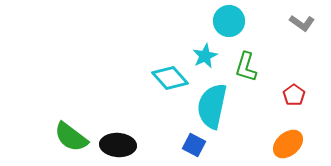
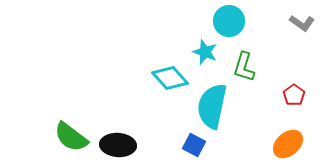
cyan star: moved 4 px up; rotated 25 degrees counterclockwise
green L-shape: moved 2 px left
